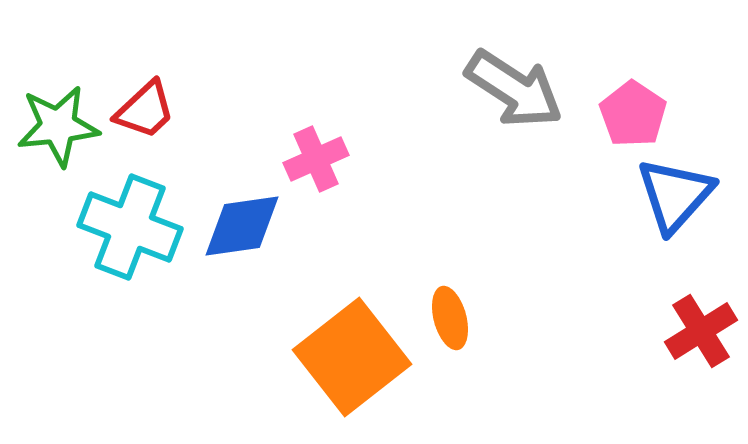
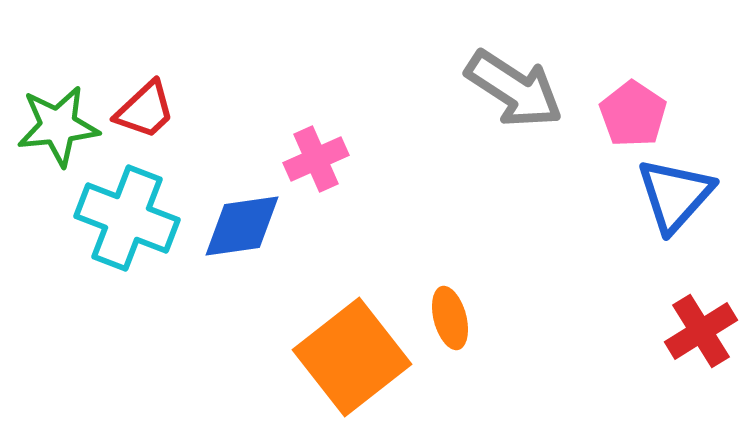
cyan cross: moved 3 px left, 9 px up
